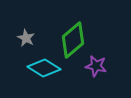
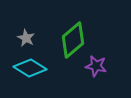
cyan diamond: moved 14 px left
